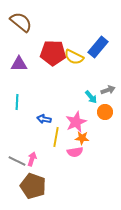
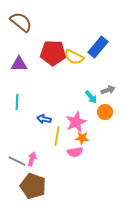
yellow line: moved 1 px right, 1 px up
